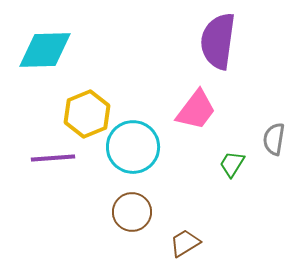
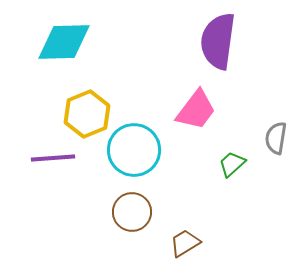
cyan diamond: moved 19 px right, 8 px up
gray semicircle: moved 2 px right, 1 px up
cyan circle: moved 1 px right, 3 px down
green trapezoid: rotated 16 degrees clockwise
